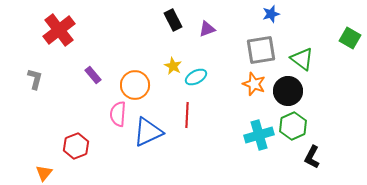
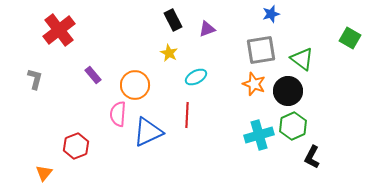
yellow star: moved 4 px left, 13 px up
